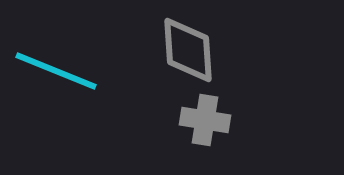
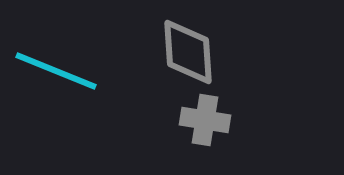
gray diamond: moved 2 px down
